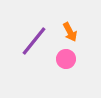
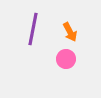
purple line: moved 1 px left, 12 px up; rotated 28 degrees counterclockwise
